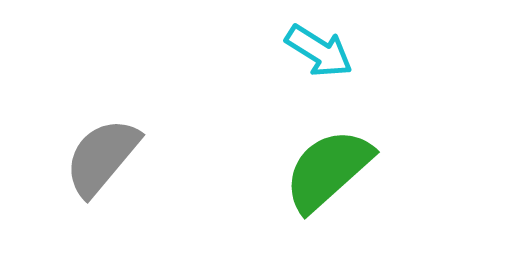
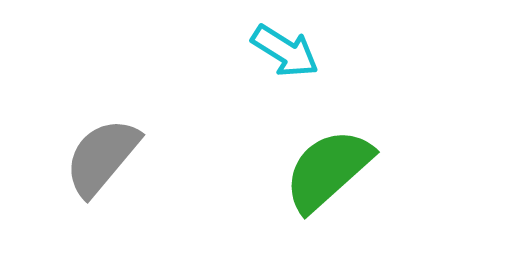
cyan arrow: moved 34 px left
